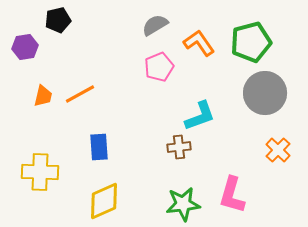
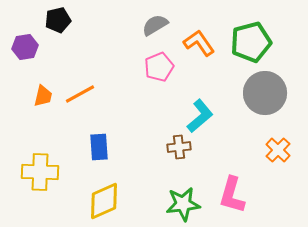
cyan L-shape: rotated 20 degrees counterclockwise
